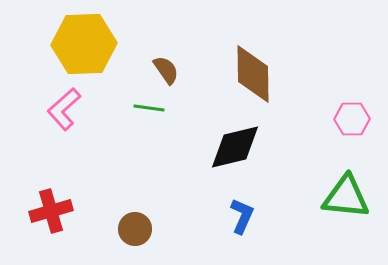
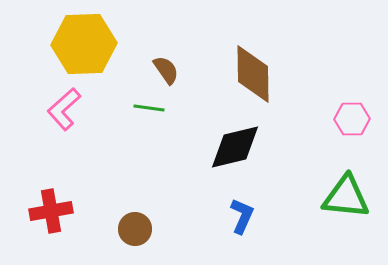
red cross: rotated 6 degrees clockwise
